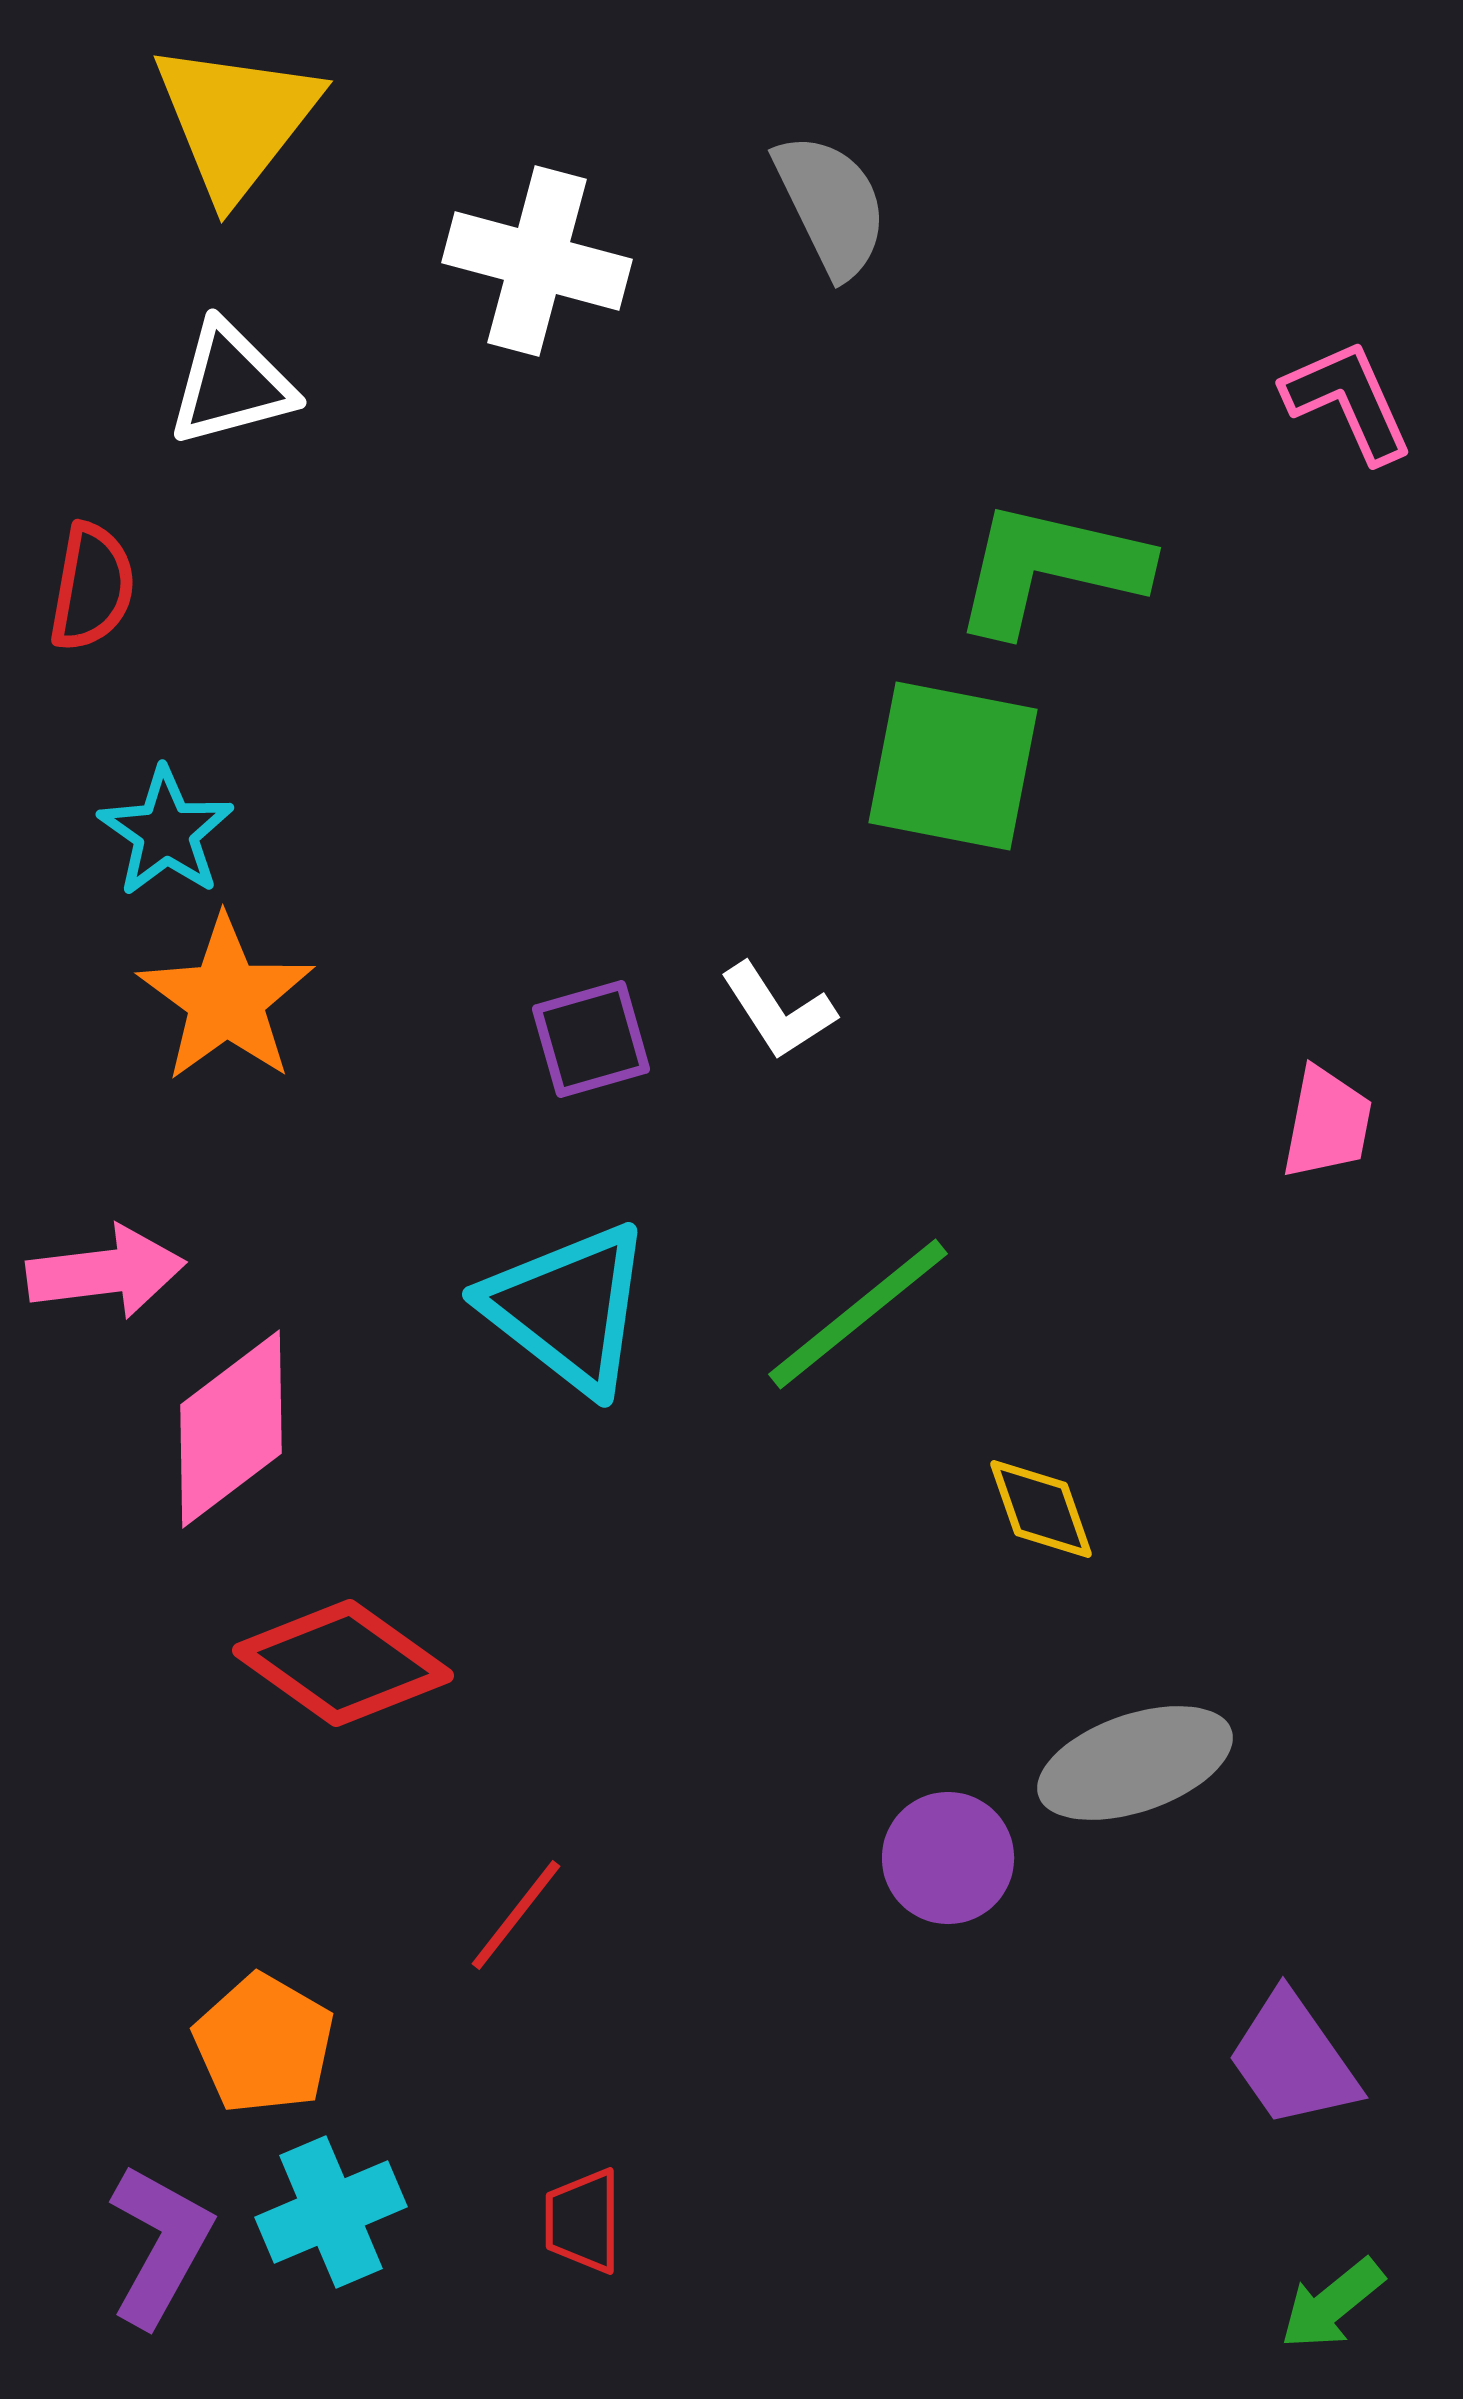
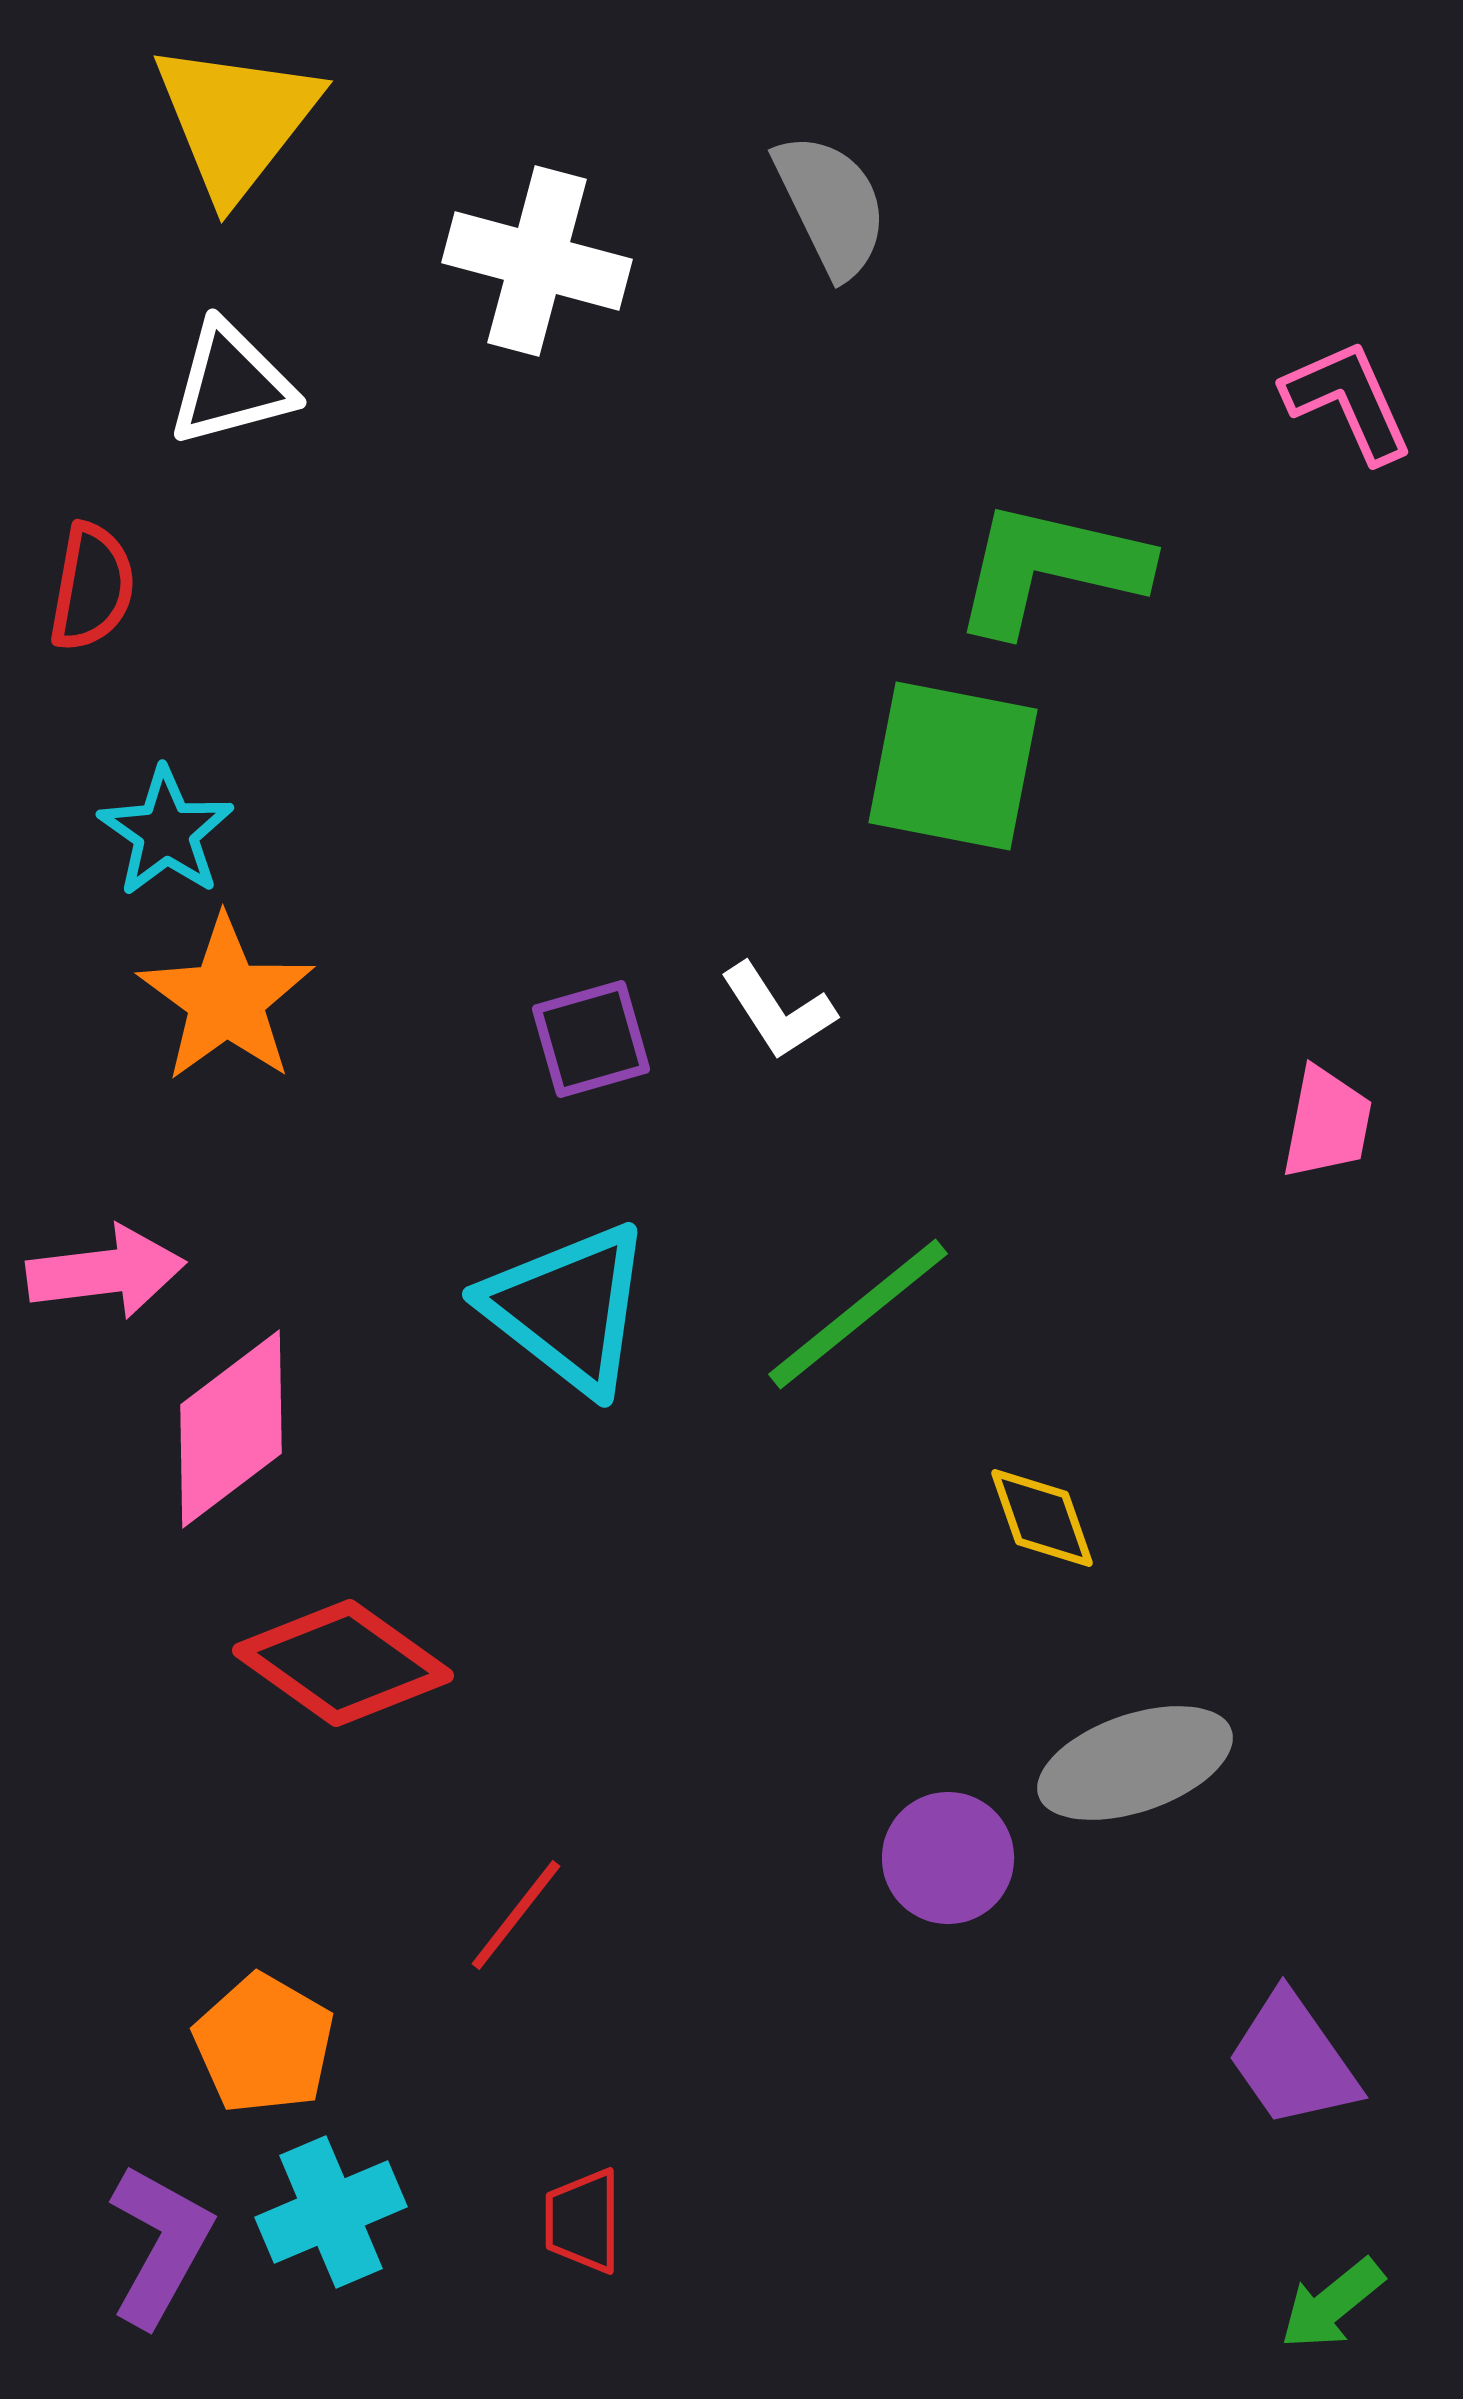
yellow diamond: moved 1 px right, 9 px down
